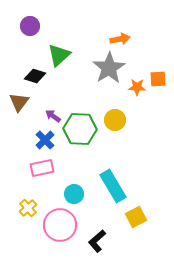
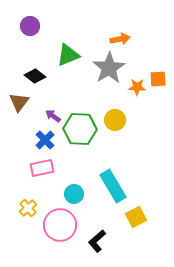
green triangle: moved 9 px right; rotated 20 degrees clockwise
black diamond: rotated 20 degrees clockwise
